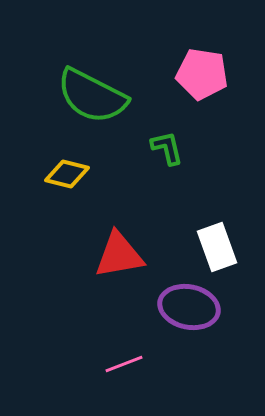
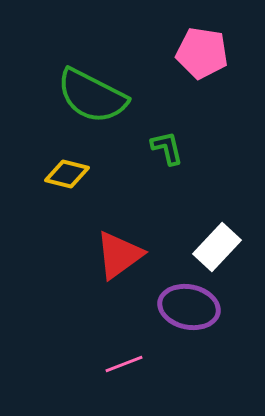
pink pentagon: moved 21 px up
white rectangle: rotated 63 degrees clockwise
red triangle: rotated 26 degrees counterclockwise
